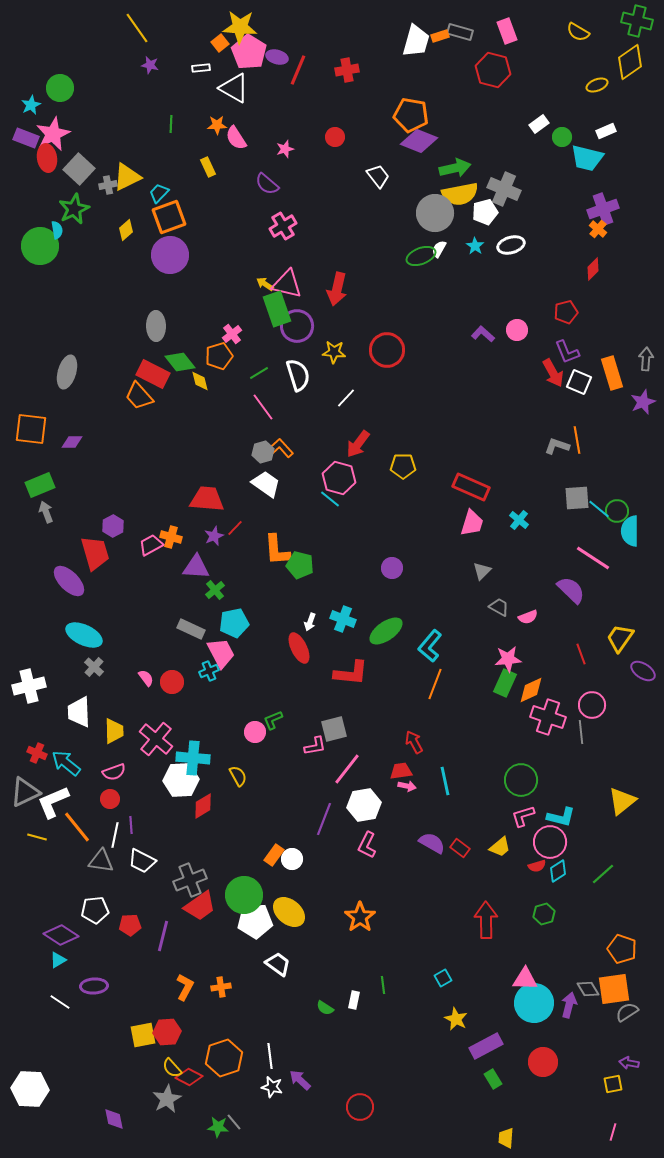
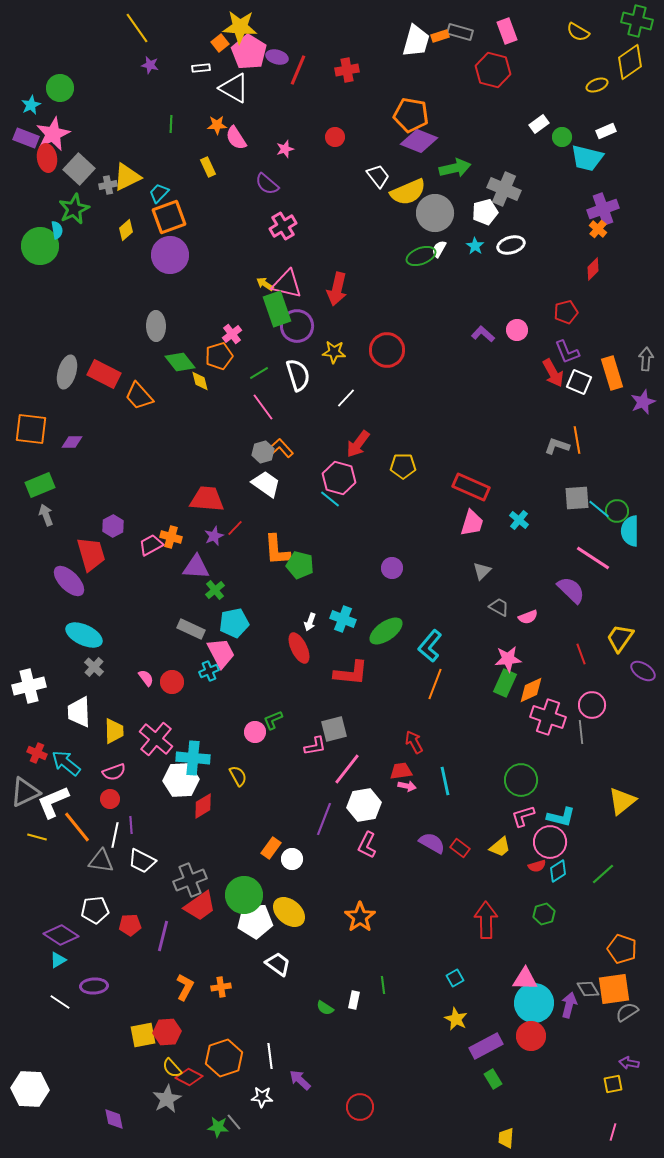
yellow semicircle at (460, 194): moved 52 px left, 2 px up; rotated 12 degrees counterclockwise
red rectangle at (153, 374): moved 49 px left
gray arrow at (46, 512): moved 3 px down
red trapezoid at (95, 553): moved 4 px left, 1 px down
orange rectangle at (274, 855): moved 3 px left, 7 px up
cyan square at (443, 978): moved 12 px right
red circle at (543, 1062): moved 12 px left, 26 px up
white star at (272, 1087): moved 10 px left, 10 px down; rotated 10 degrees counterclockwise
